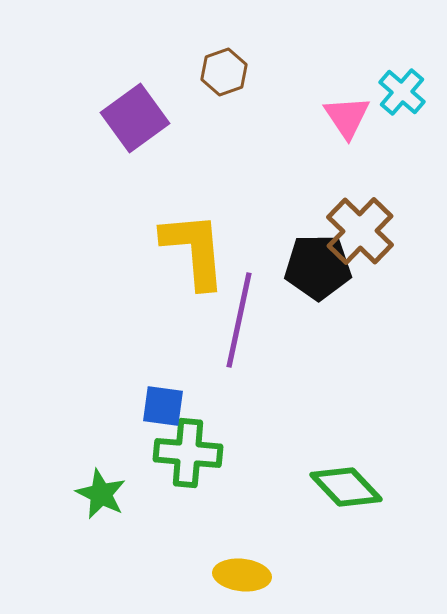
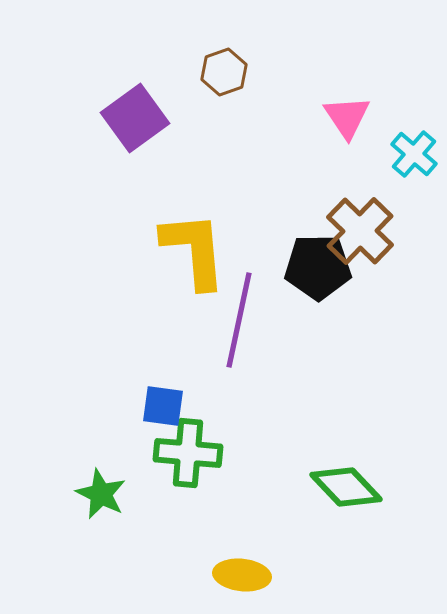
cyan cross: moved 12 px right, 62 px down
